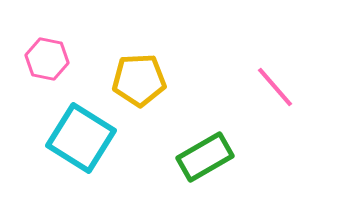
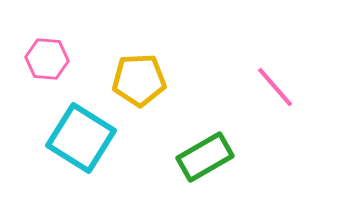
pink hexagon: rotated 6 degrees counterclockwise
